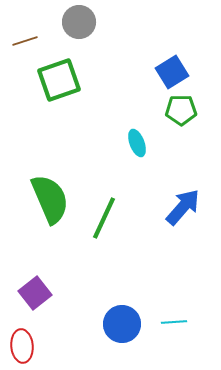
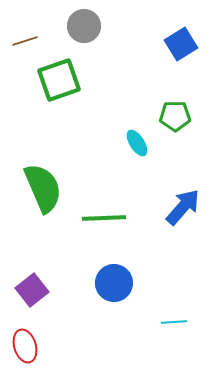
gray circle: moved 5 px right, 4 px down
blue square: moved 9 px right, 28 px up
green pentagon: moved 6 px left, 6 px down
cyan ellipse: rotated 12 degrees counterclockwise
green semicircle: moved 7 px left, 11 px up
green line: rotated 63 degrees clockwise
purple square: moved 3 px left, 3 px up
blue circle: moved 8 px left, 41 px up
red ellipse: moved 3 px right; rotated 12 degrees counterclockwise
